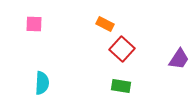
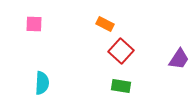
red square: moved 1 px left, 2 px down
